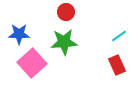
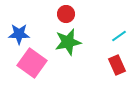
red circle: moved 2 px down
green star: moved 4 px right; rotated 8 degrees counterclockwise
pink square: rotated 12 degrees counterclockwise
